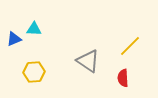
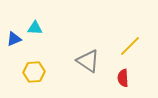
cyan triangle: moved 1 px right, 1 px up
